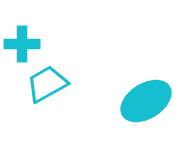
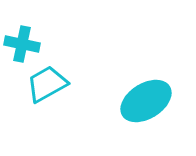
cyan cross: rotated 12 degrees clockwise
